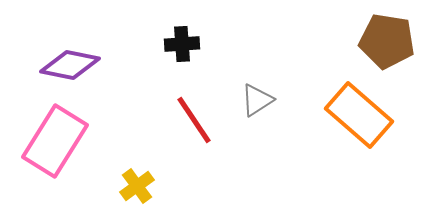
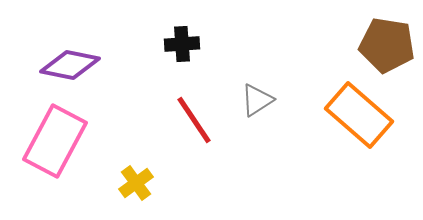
brown pentagon: moved 4 px down
pink rectangle: rotated 4 degrees counterclockwise
yellow cross: moved 1 px left, 3 px up
